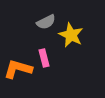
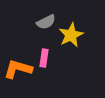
yellow star: rotated 20 degrees clockwise
pink rectangle: rotated 24 degrees clockwise
